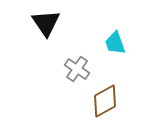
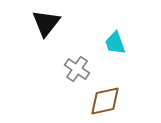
black triangle: rotated 12 degrees clockwise
brown diamond: rotated 16 degrees clockwise
